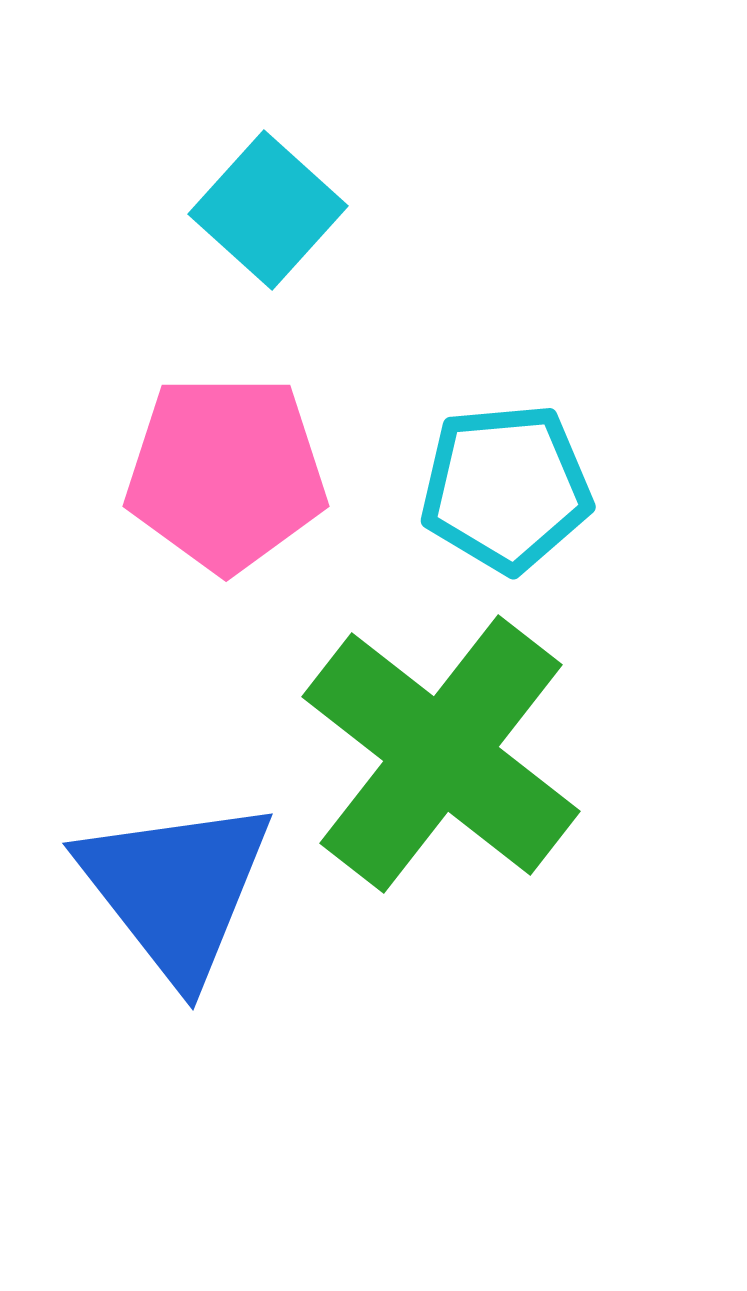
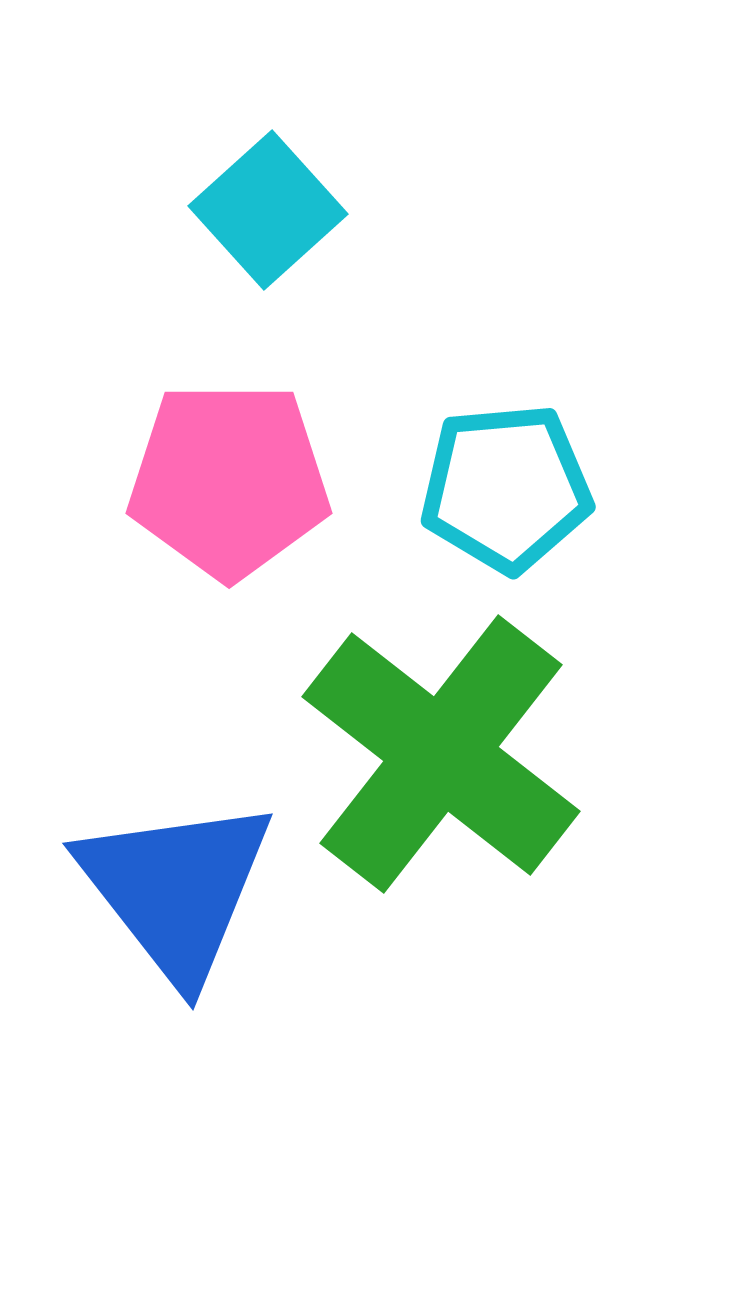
cyan square: rotated 6 degrees clockwise
pink pentagon: moved 3 px right, 7 px down
